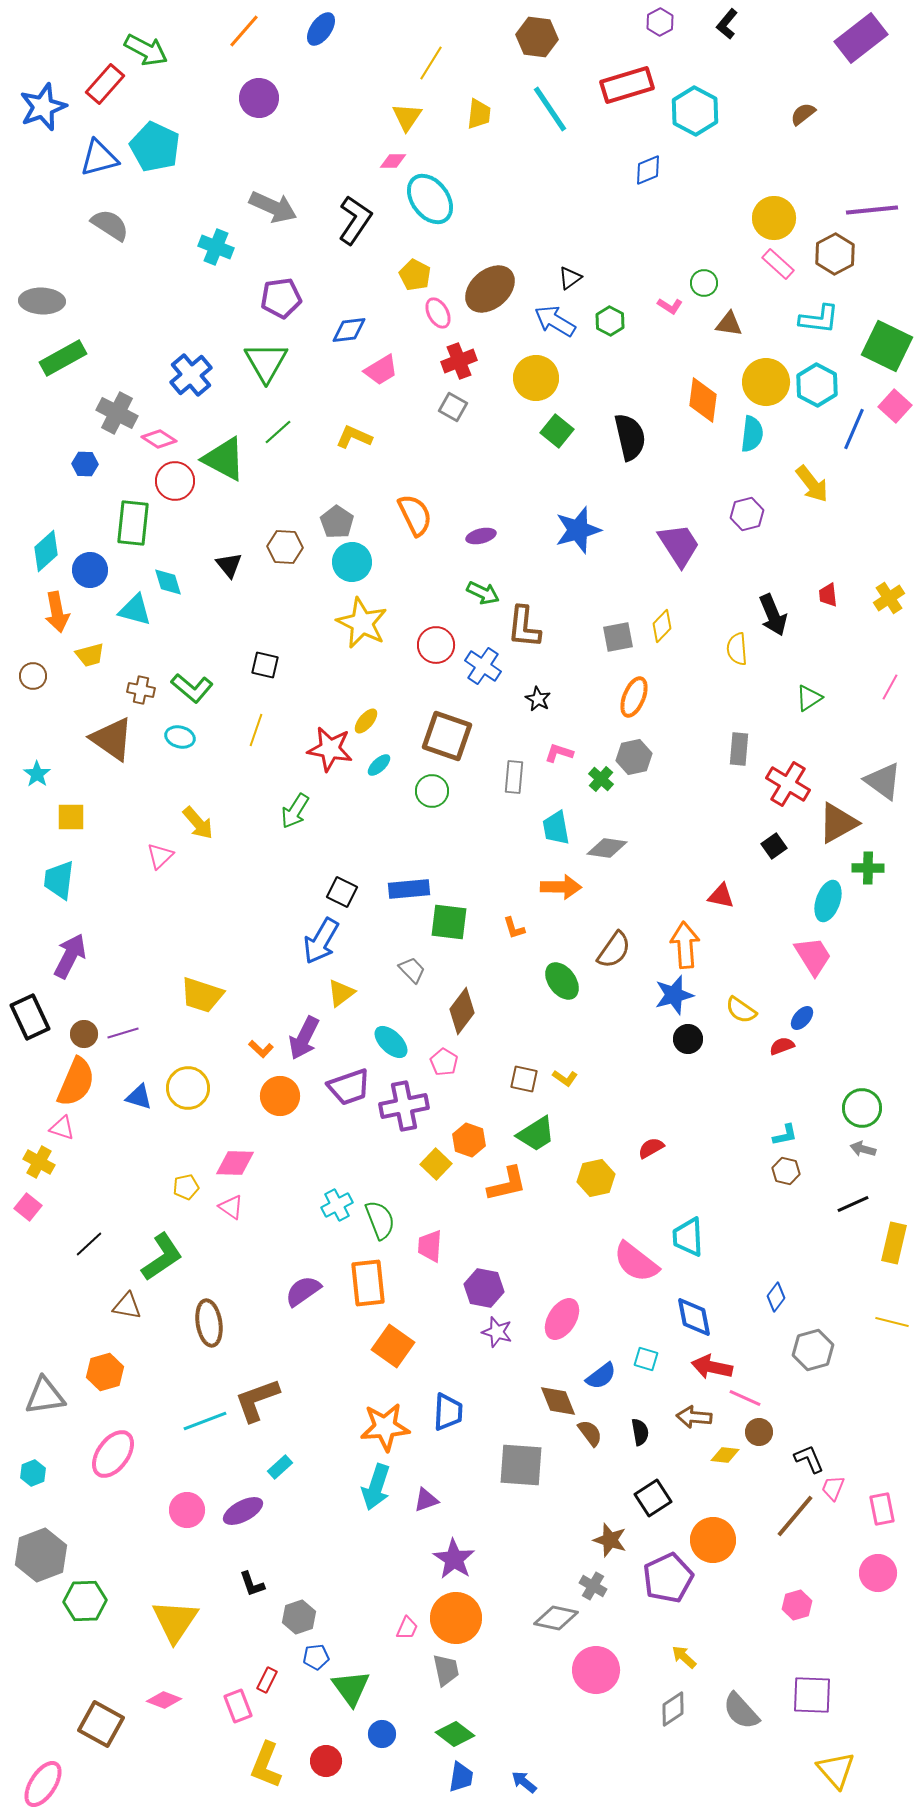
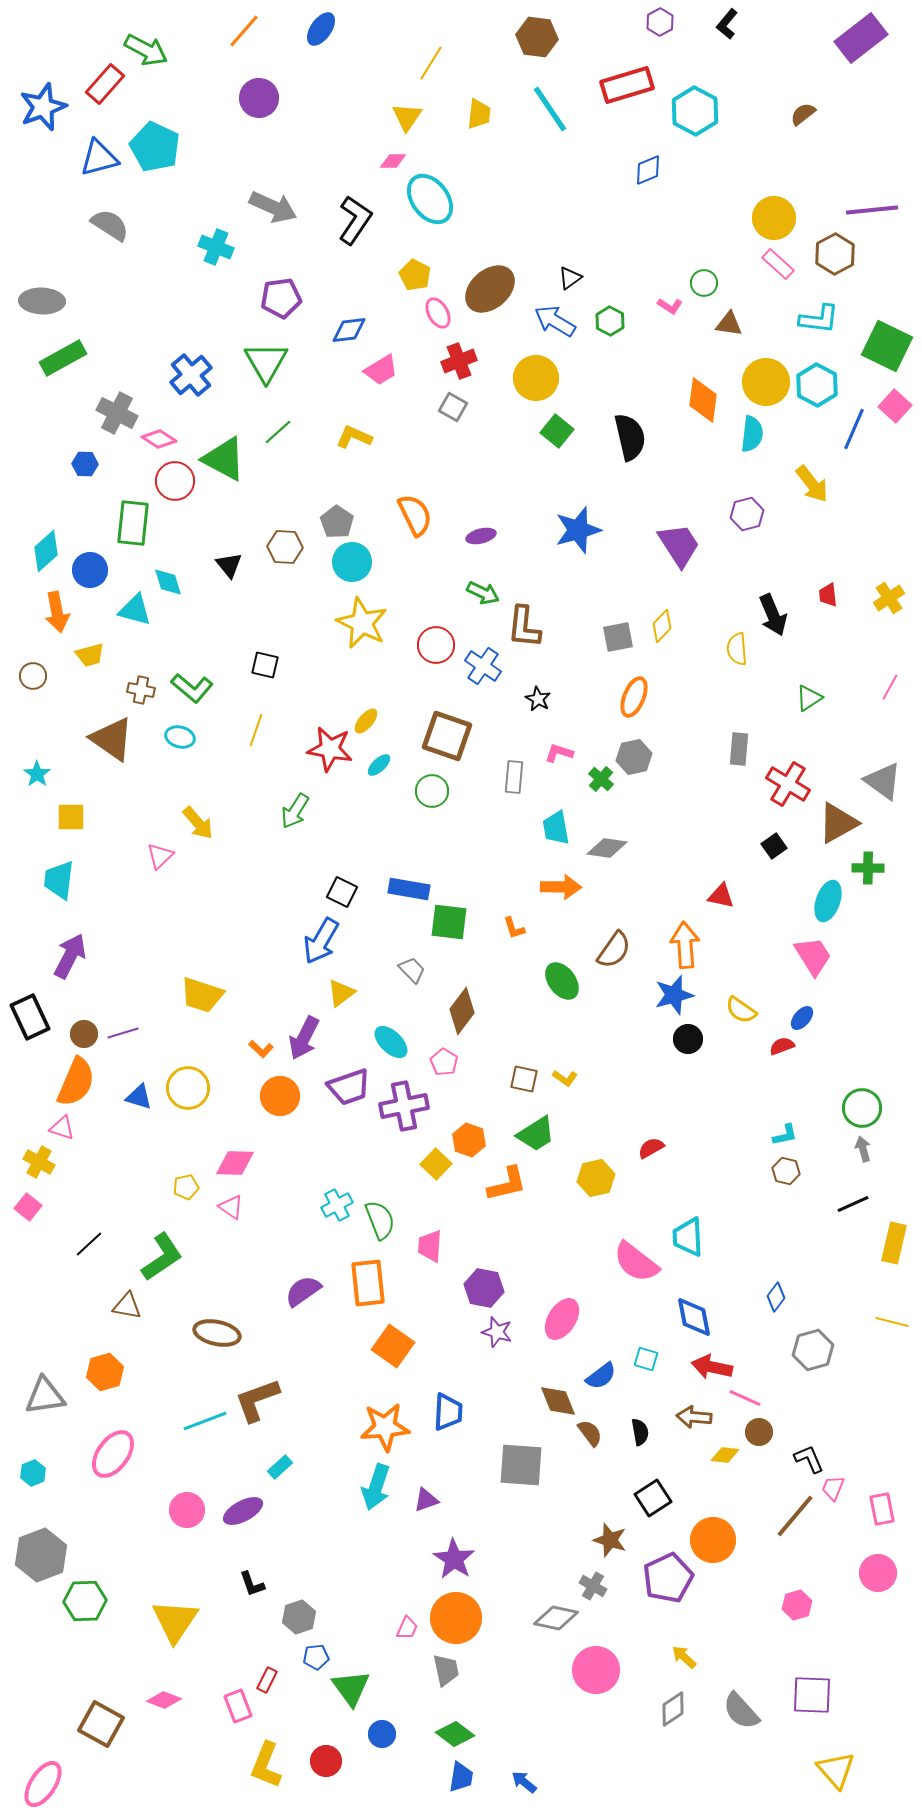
blue rectangle at (409, 889): rotated 15 degrees clockwise
gray arrow at (863, 1149): rotated 60 degrees clockwise
brown ellipse at (209, 1323): moved 8 px right, 10 px down; rotated 69 degrees counterclockwise
